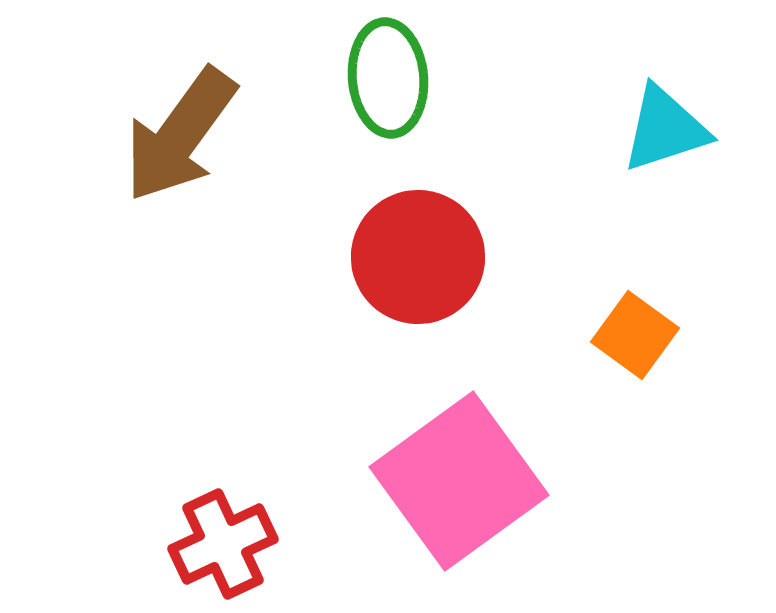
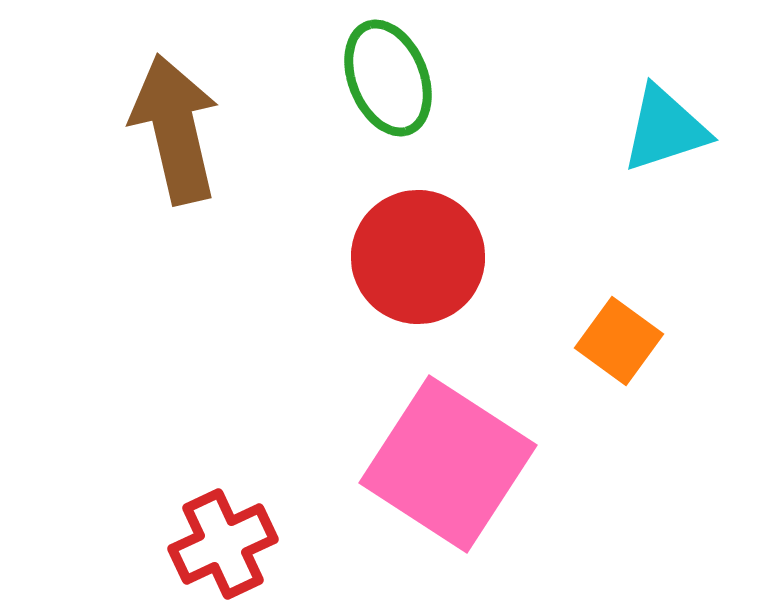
green ellipse: rotated 17 degrees counterclockwise
brown arrow: moved 5 px left, 6 px up; rotated 131 degrees clockwise
orange square: moved 16 px left, 6 px down
pink square: moved 11 px left, 17 px up; rotated 21 degrees counterclockwise
